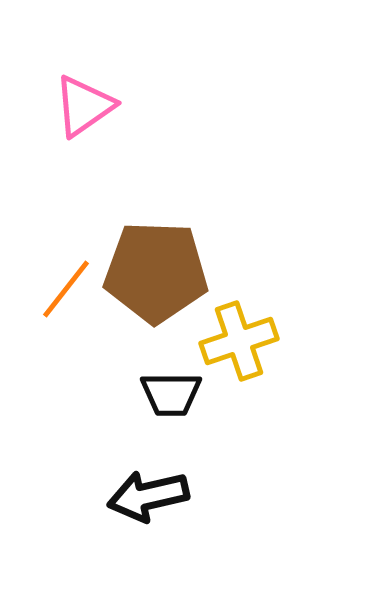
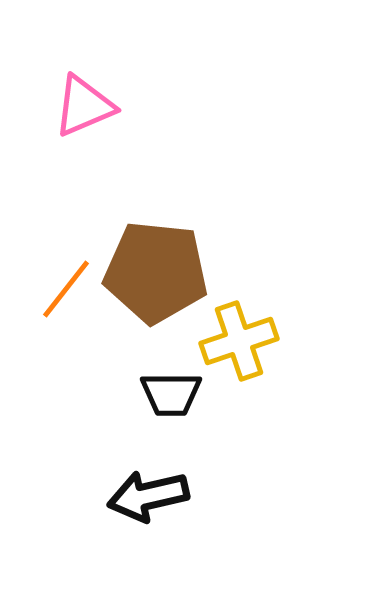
pink triangle: rotated 12 degrees clockwise
brown pentagon: rotated 4 degrees clockwise
